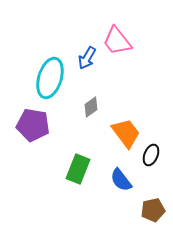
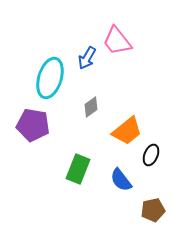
orange trapezoid: moved 1 px right, 2 px up; rotated 88 degrees clockwise
